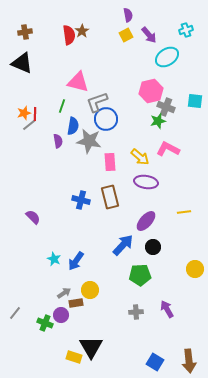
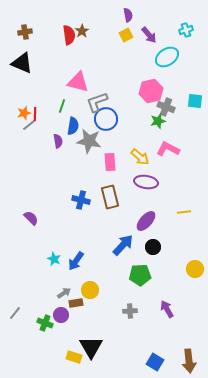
purple semicircle at (33, 217): moved 2 px left, 1 px down
gray cross at (136, 312): moved 6 px left, 1 px up
